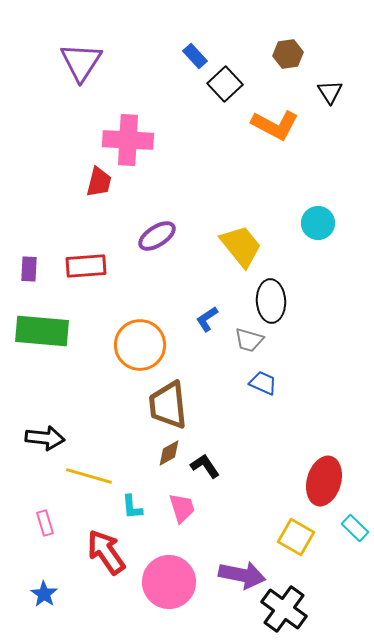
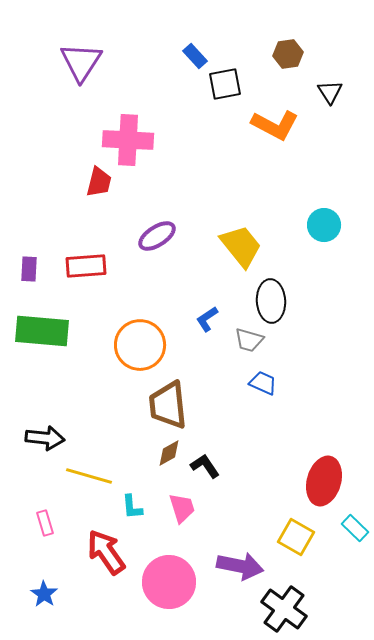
black square: rotated 32 degrees clockwise
cyan circle: moved 6 px right, 2 px down
purple arrow: moved 2 px left, 9 px up
